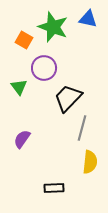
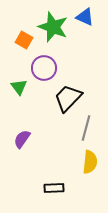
blue triangle: moved 3 px left, 2 px up; rotated 12 degrees clockwise
gray line: moved 4 px right
